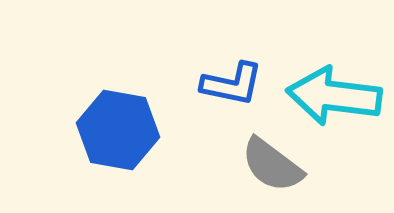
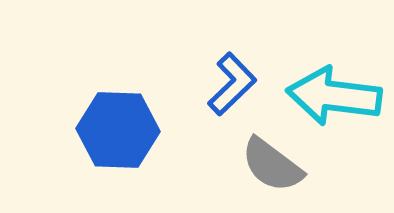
blue L-shape: rotated 56 degrees counterclockwise
blue hexagon: rotated 8 degrees counterclockwise
